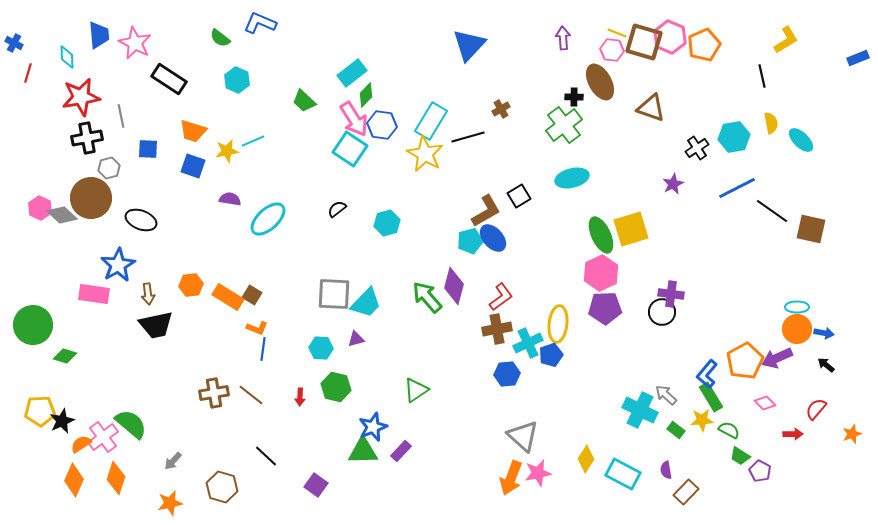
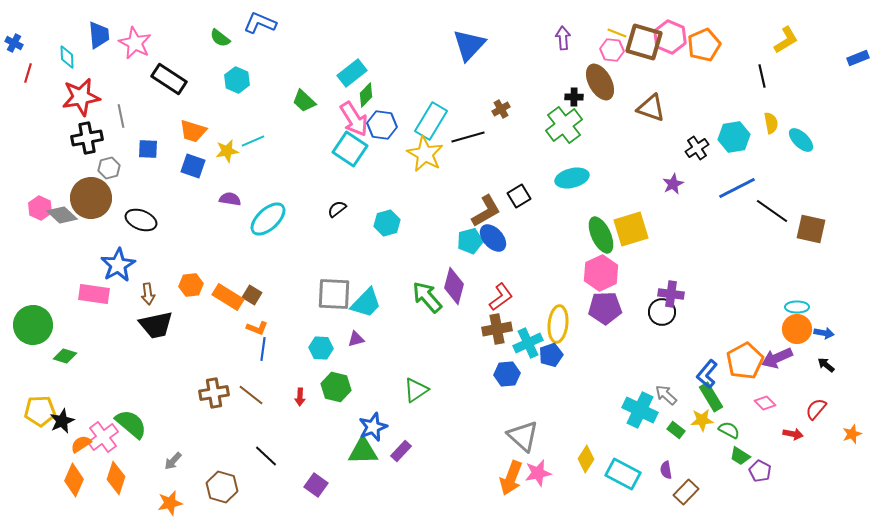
red arrow at (793, 434): rotated 12 degrees clockwise
